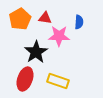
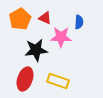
red triangle: rotated 16 degrees clockwise
pink star: moved 2 px right, 1 px down
black star: moved 2 px up; rotated 25 degrees clockwise
